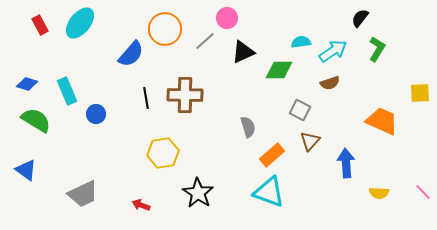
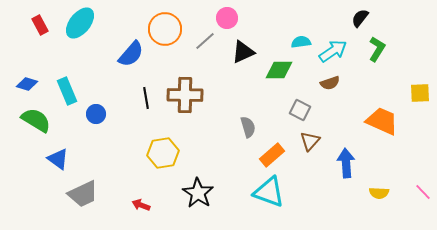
blue triangle: moved 32 px right, 11 px up
